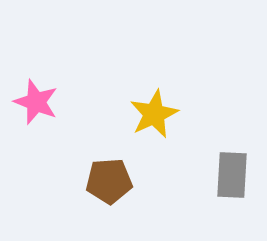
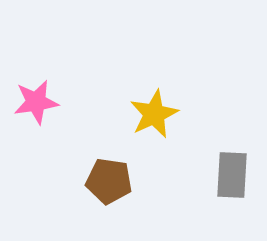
pink star: rotated 30 degrees counterclockwise
brown pentagon: rotated 12 degrees clockwise
